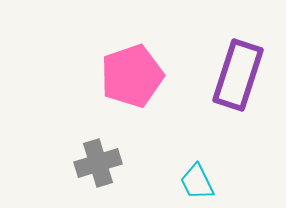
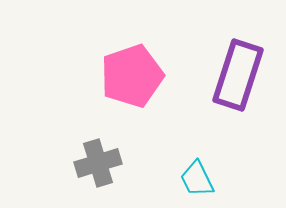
cyan trapezoid: moved 3 px up
